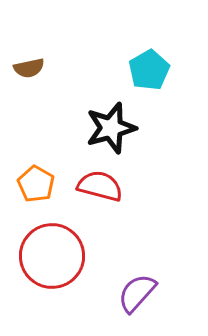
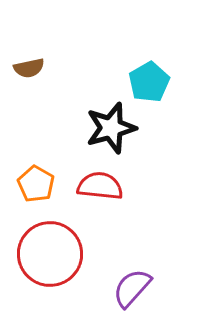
cyan pentagon: moved 12 px down
red semicircle: rotated 9 degrees counterclockwise
red circle: moved 2 px left, 2 px up
purple semicircle: moved 5 px left, 5 px up
